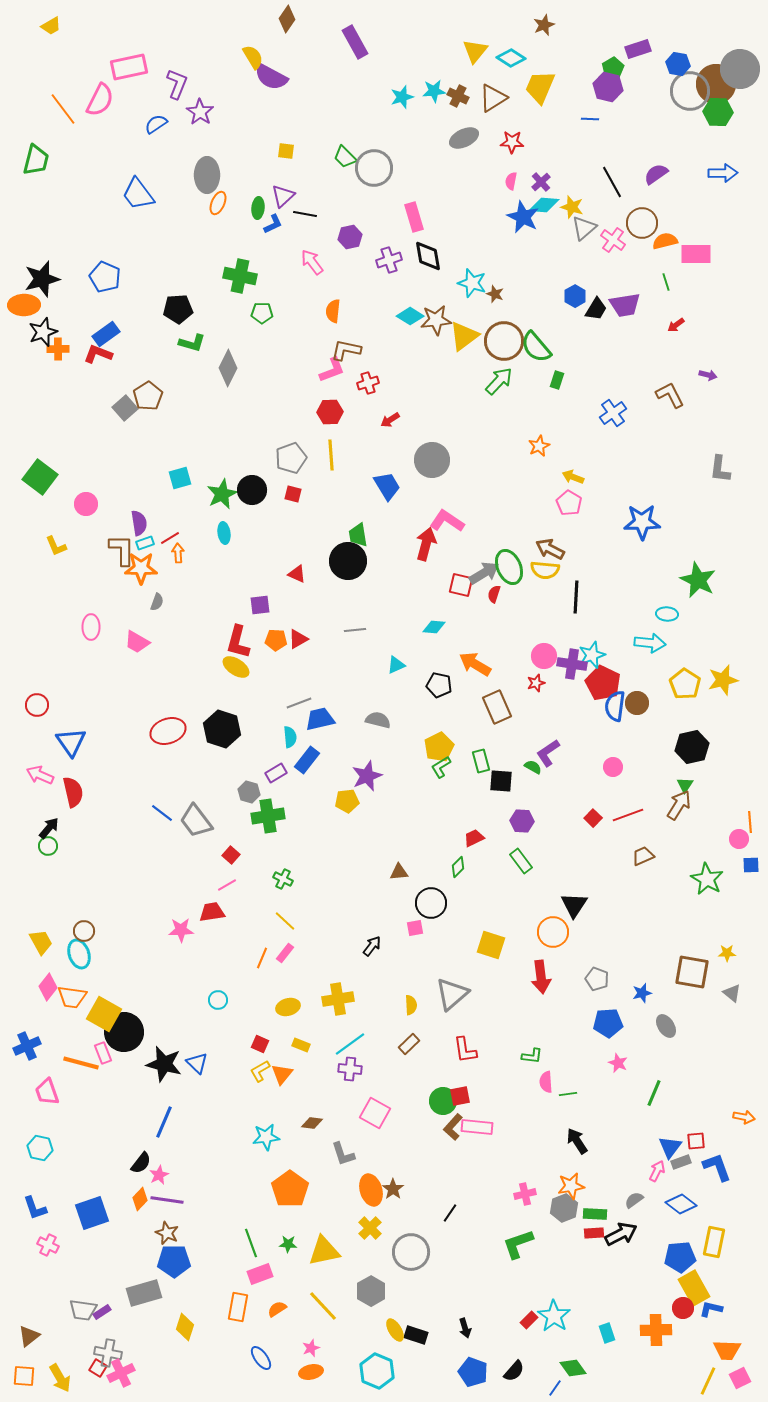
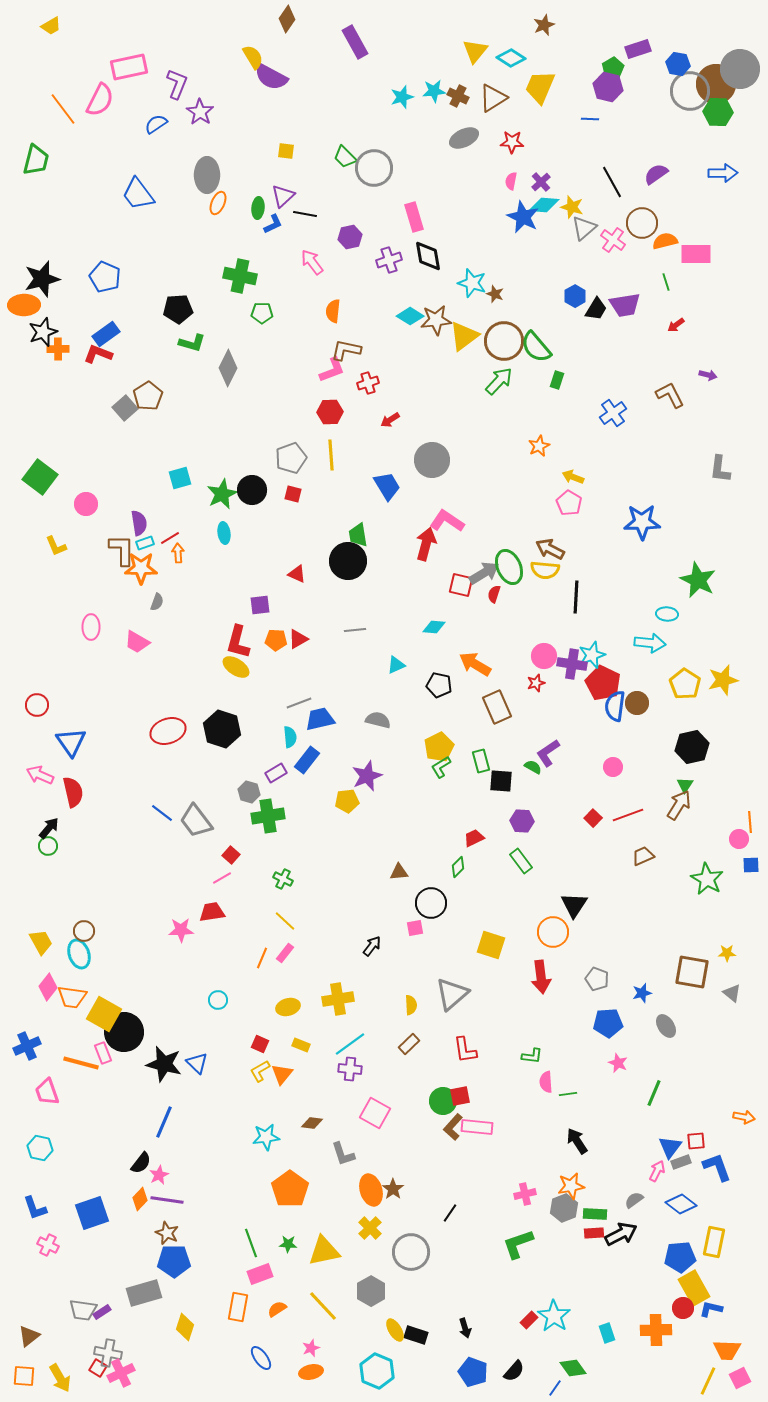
pink line at (227, 885): moved 5 px left, 7 px up
